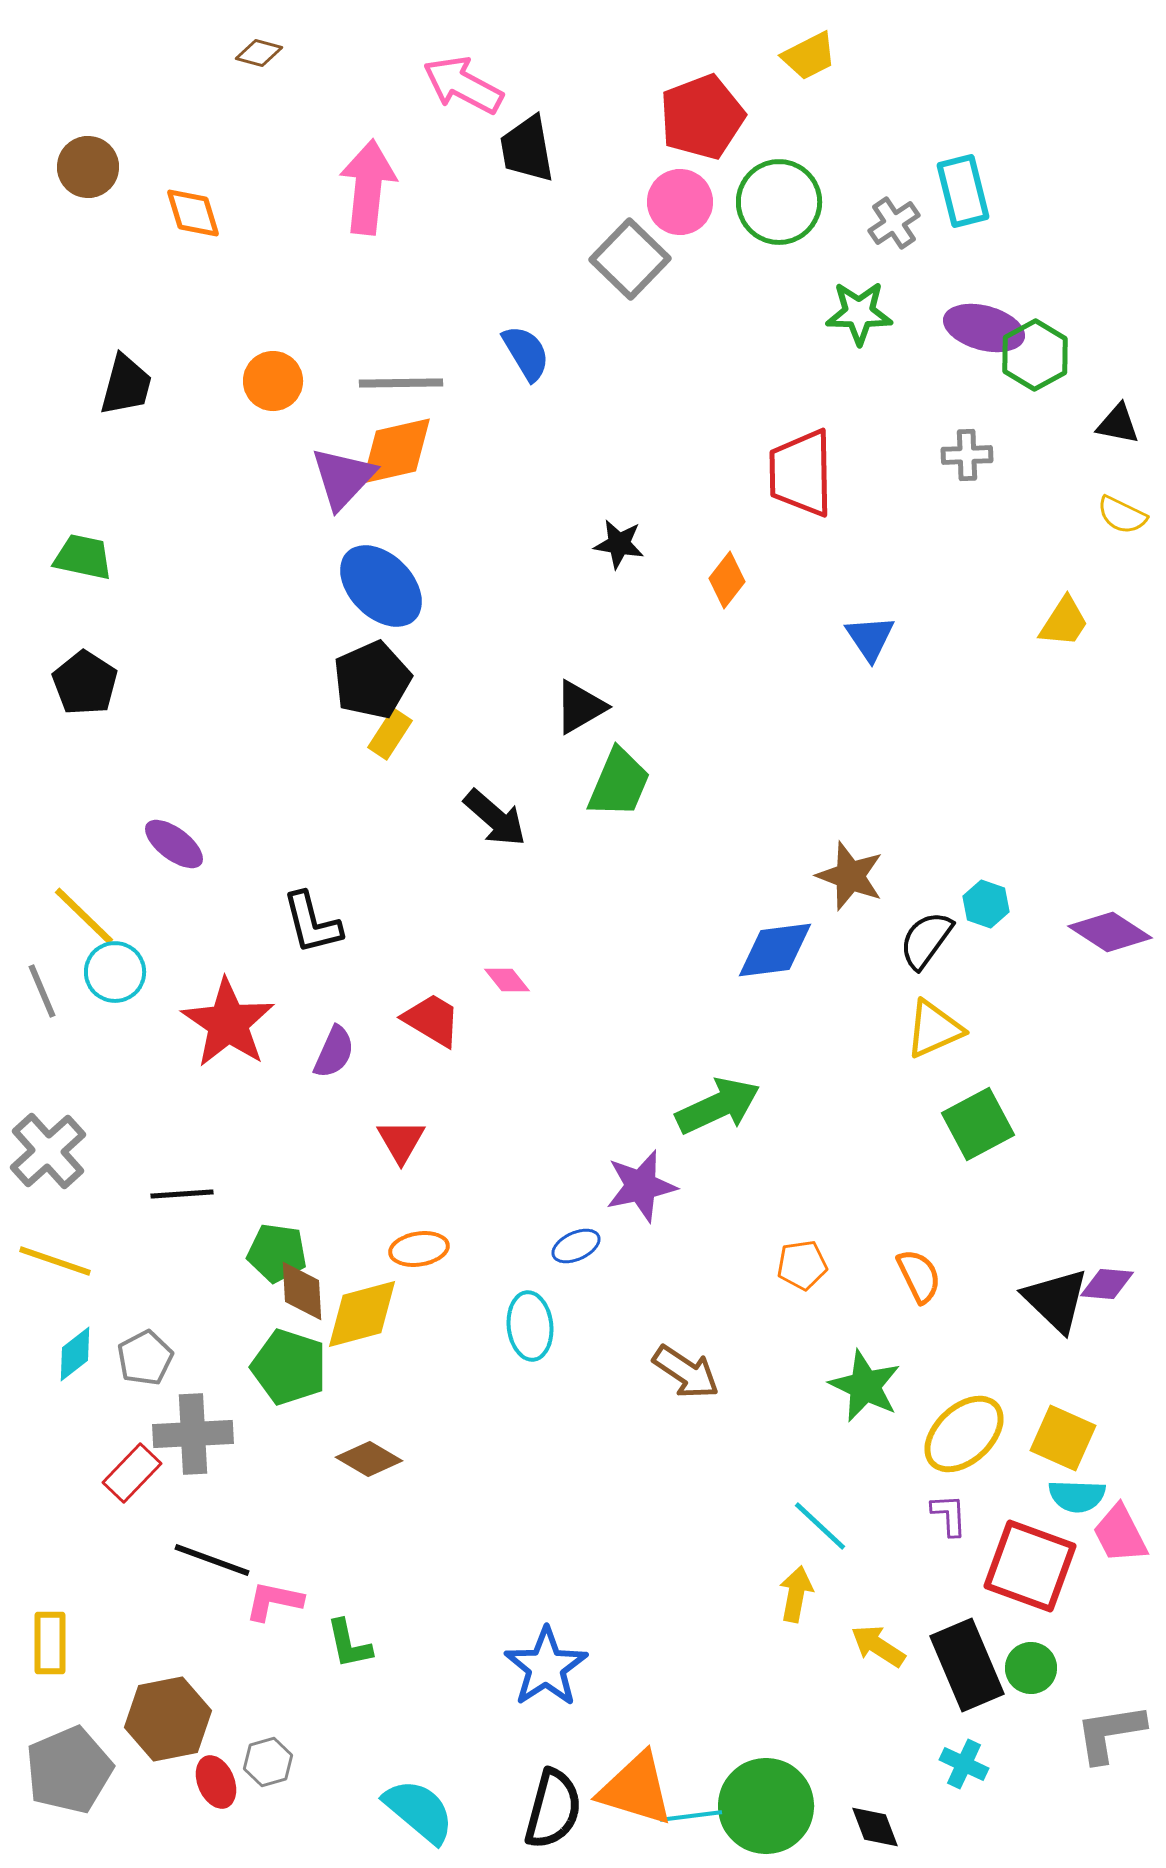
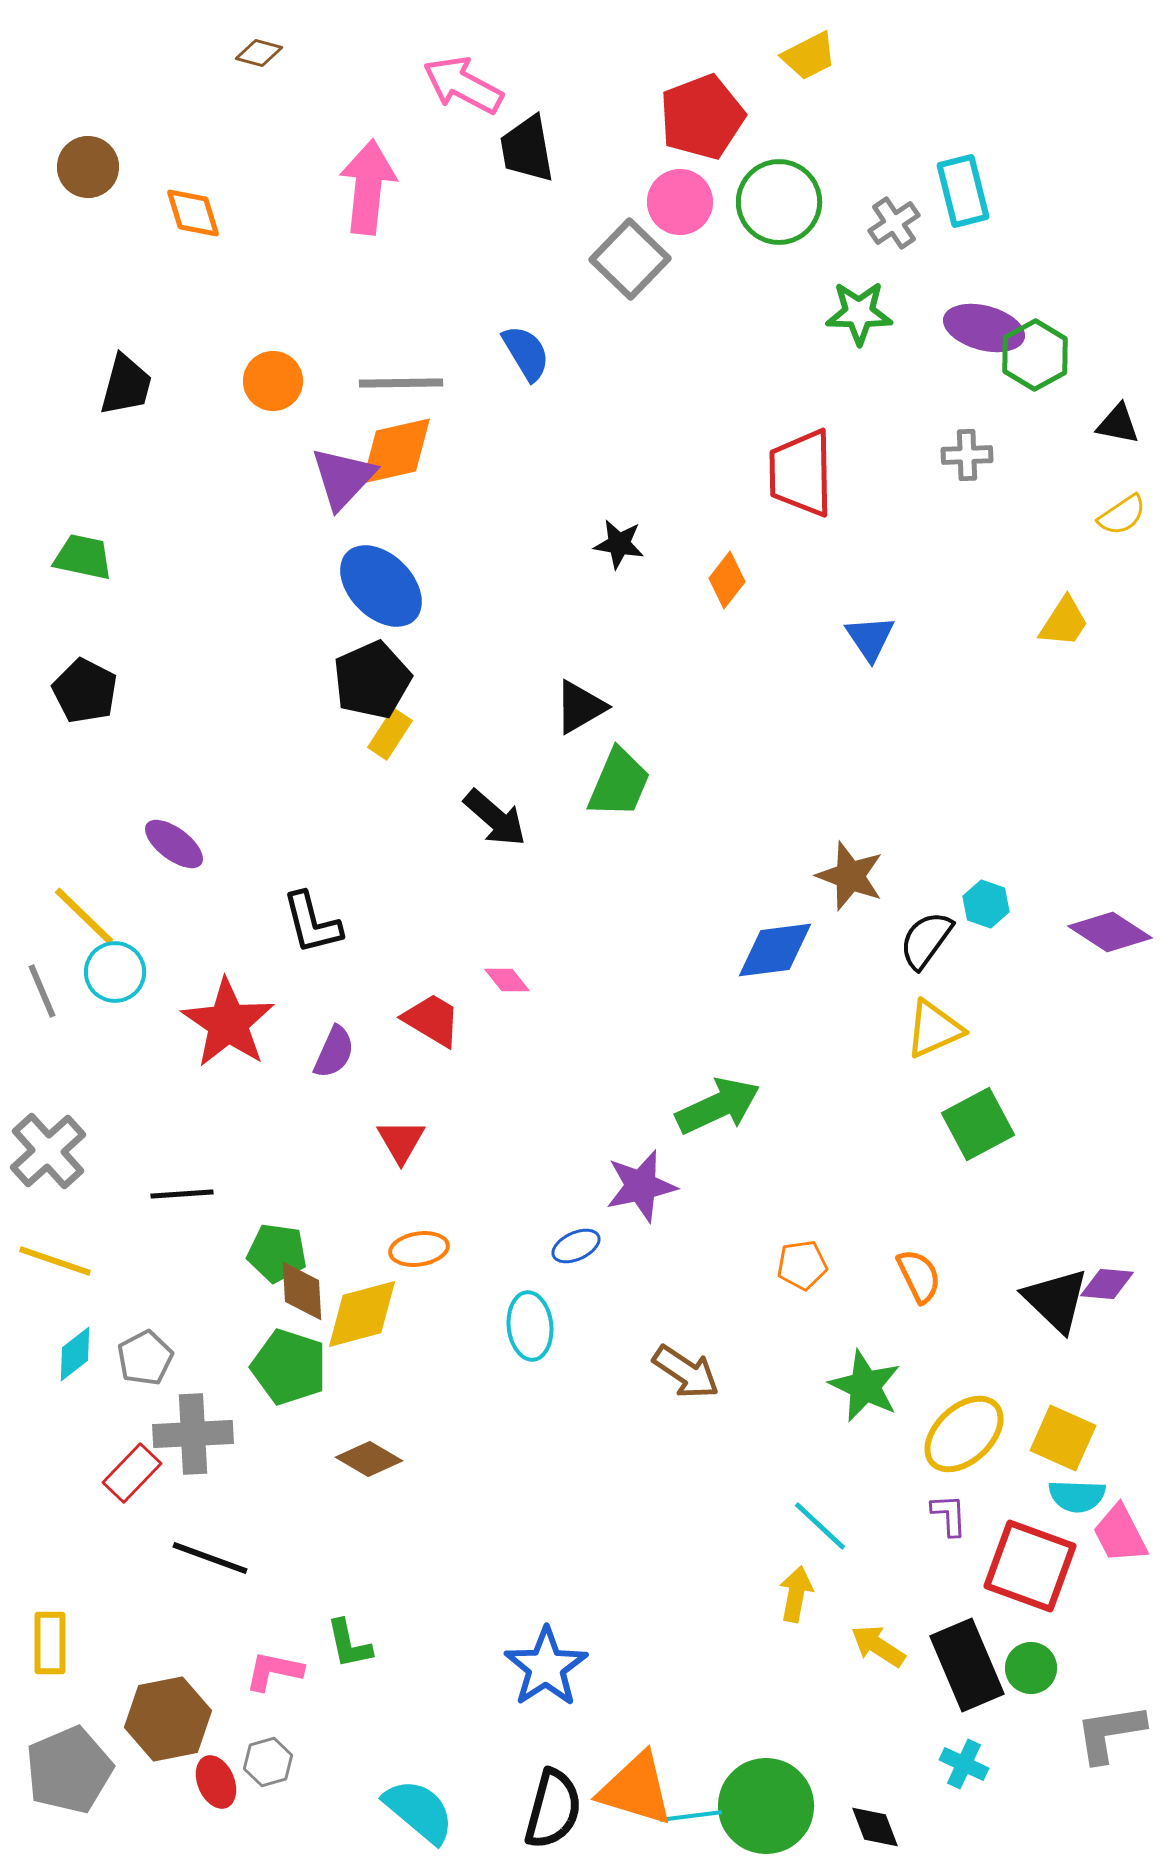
yellow semicircle at (1122, 515): rotated 60 degrees counterclockwise
black pentagon at (85, 683): moved 8 px down; rotated 6 degrees counterclockwise
black line at (212, 1560): moved 2 px left, 2 px up
pink L-shape at (274, 1601): moved 70 px down
